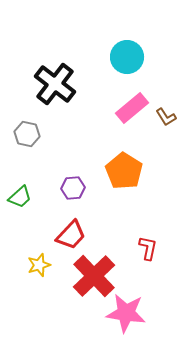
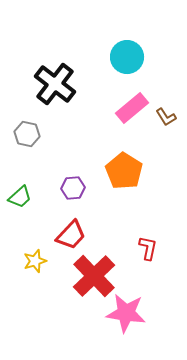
yellow star: moved 4 px left, 4 px up
